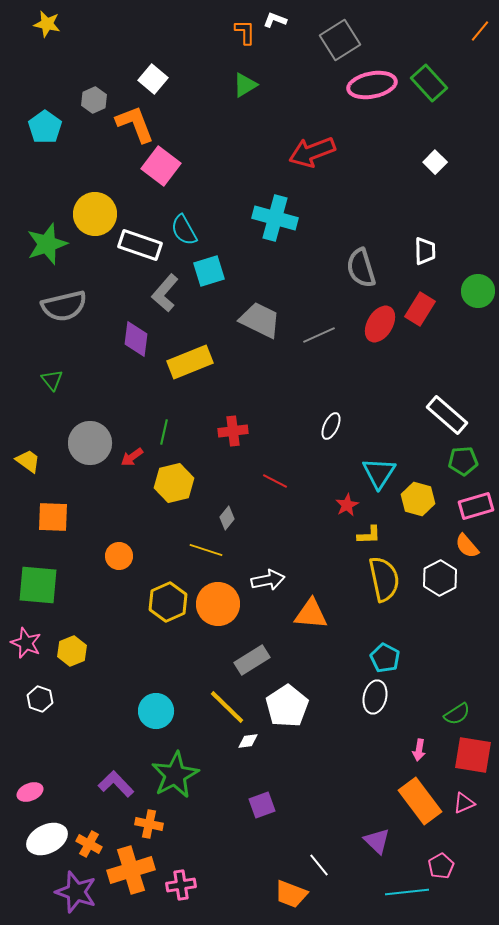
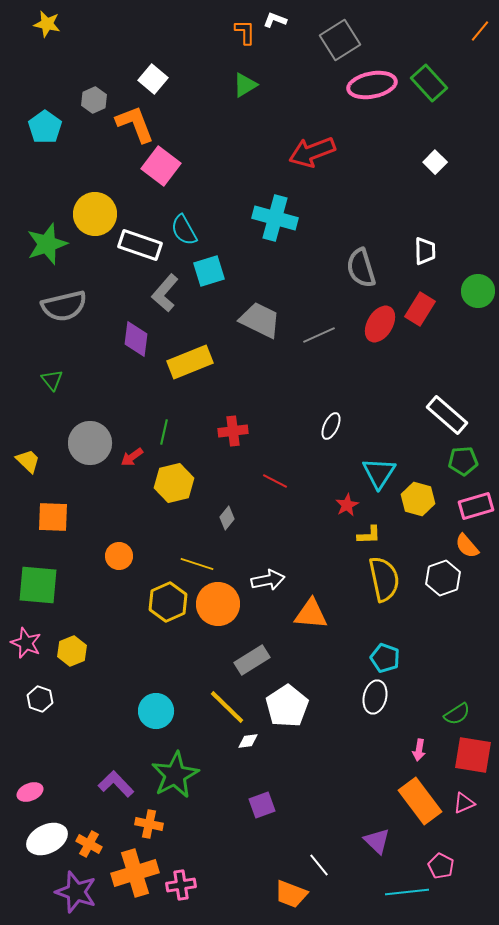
yellow trapezoid at (28, 461): rotated 8 degrees clockwise
yellow line at (206, 550): moved 9 px left, 14 px down
white hexagon at (440, 578): moved 3 px right; rotated 8 degrees clockwise
cyan pentagon at (385, 658): rotated 8 degrees counterclockwise
pink pentagon at (441, 866): rotated 15 degrees counterclockwise
orange cross at (131, 870): moved 4 px right, 3 px down
